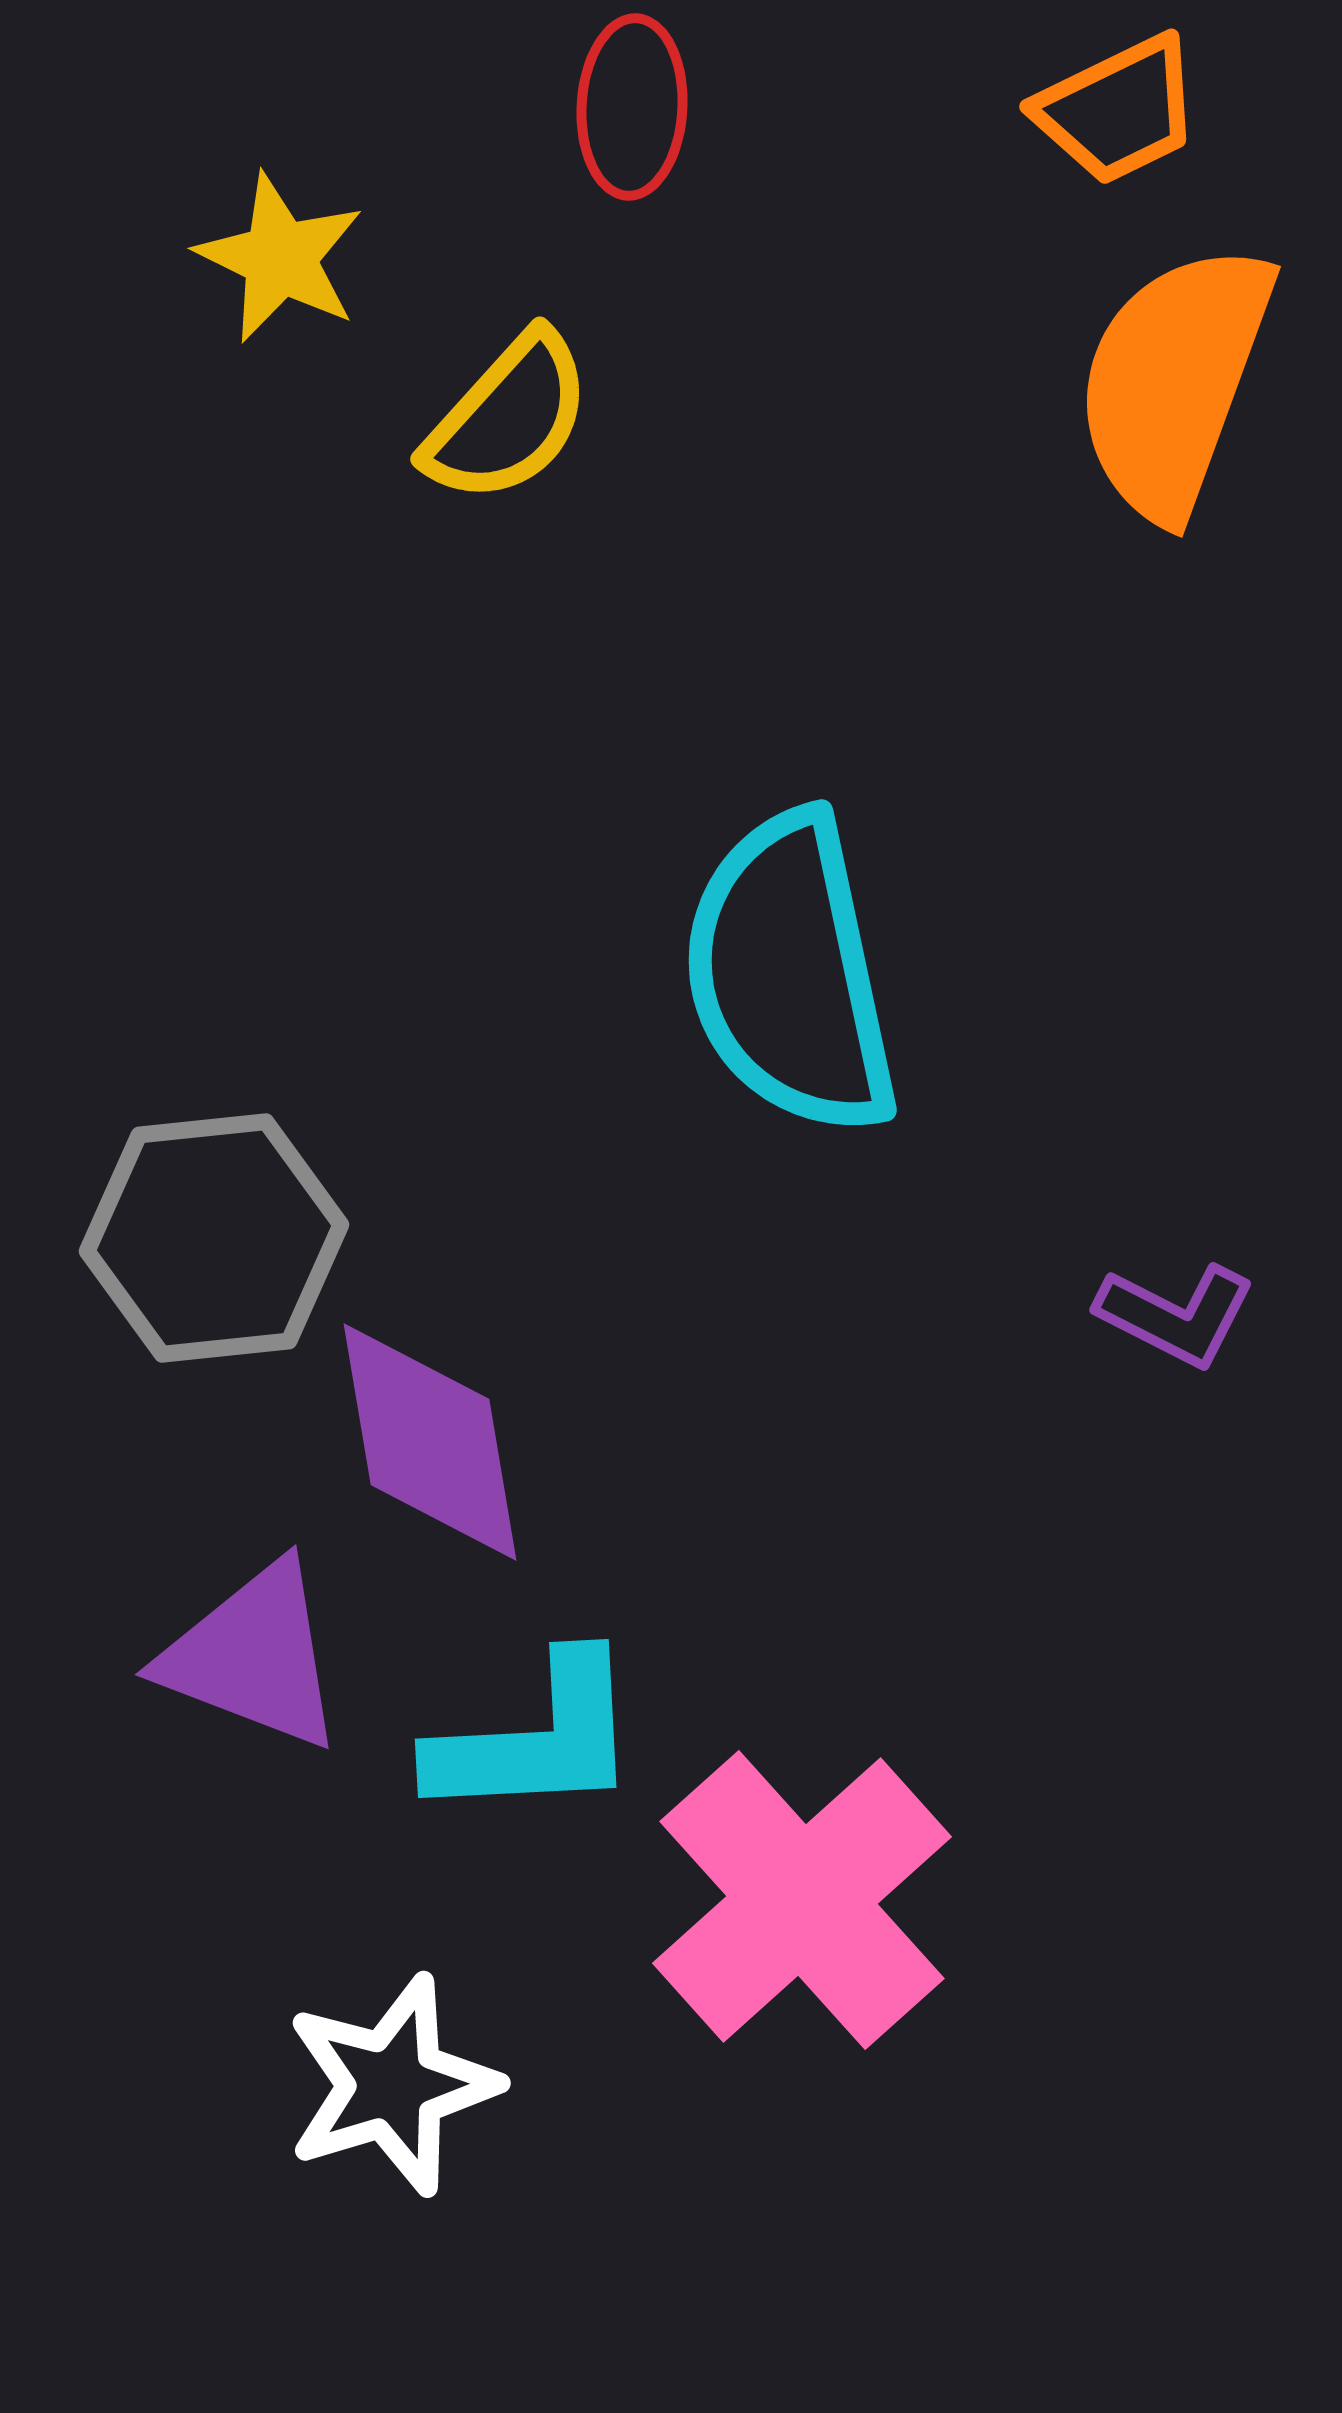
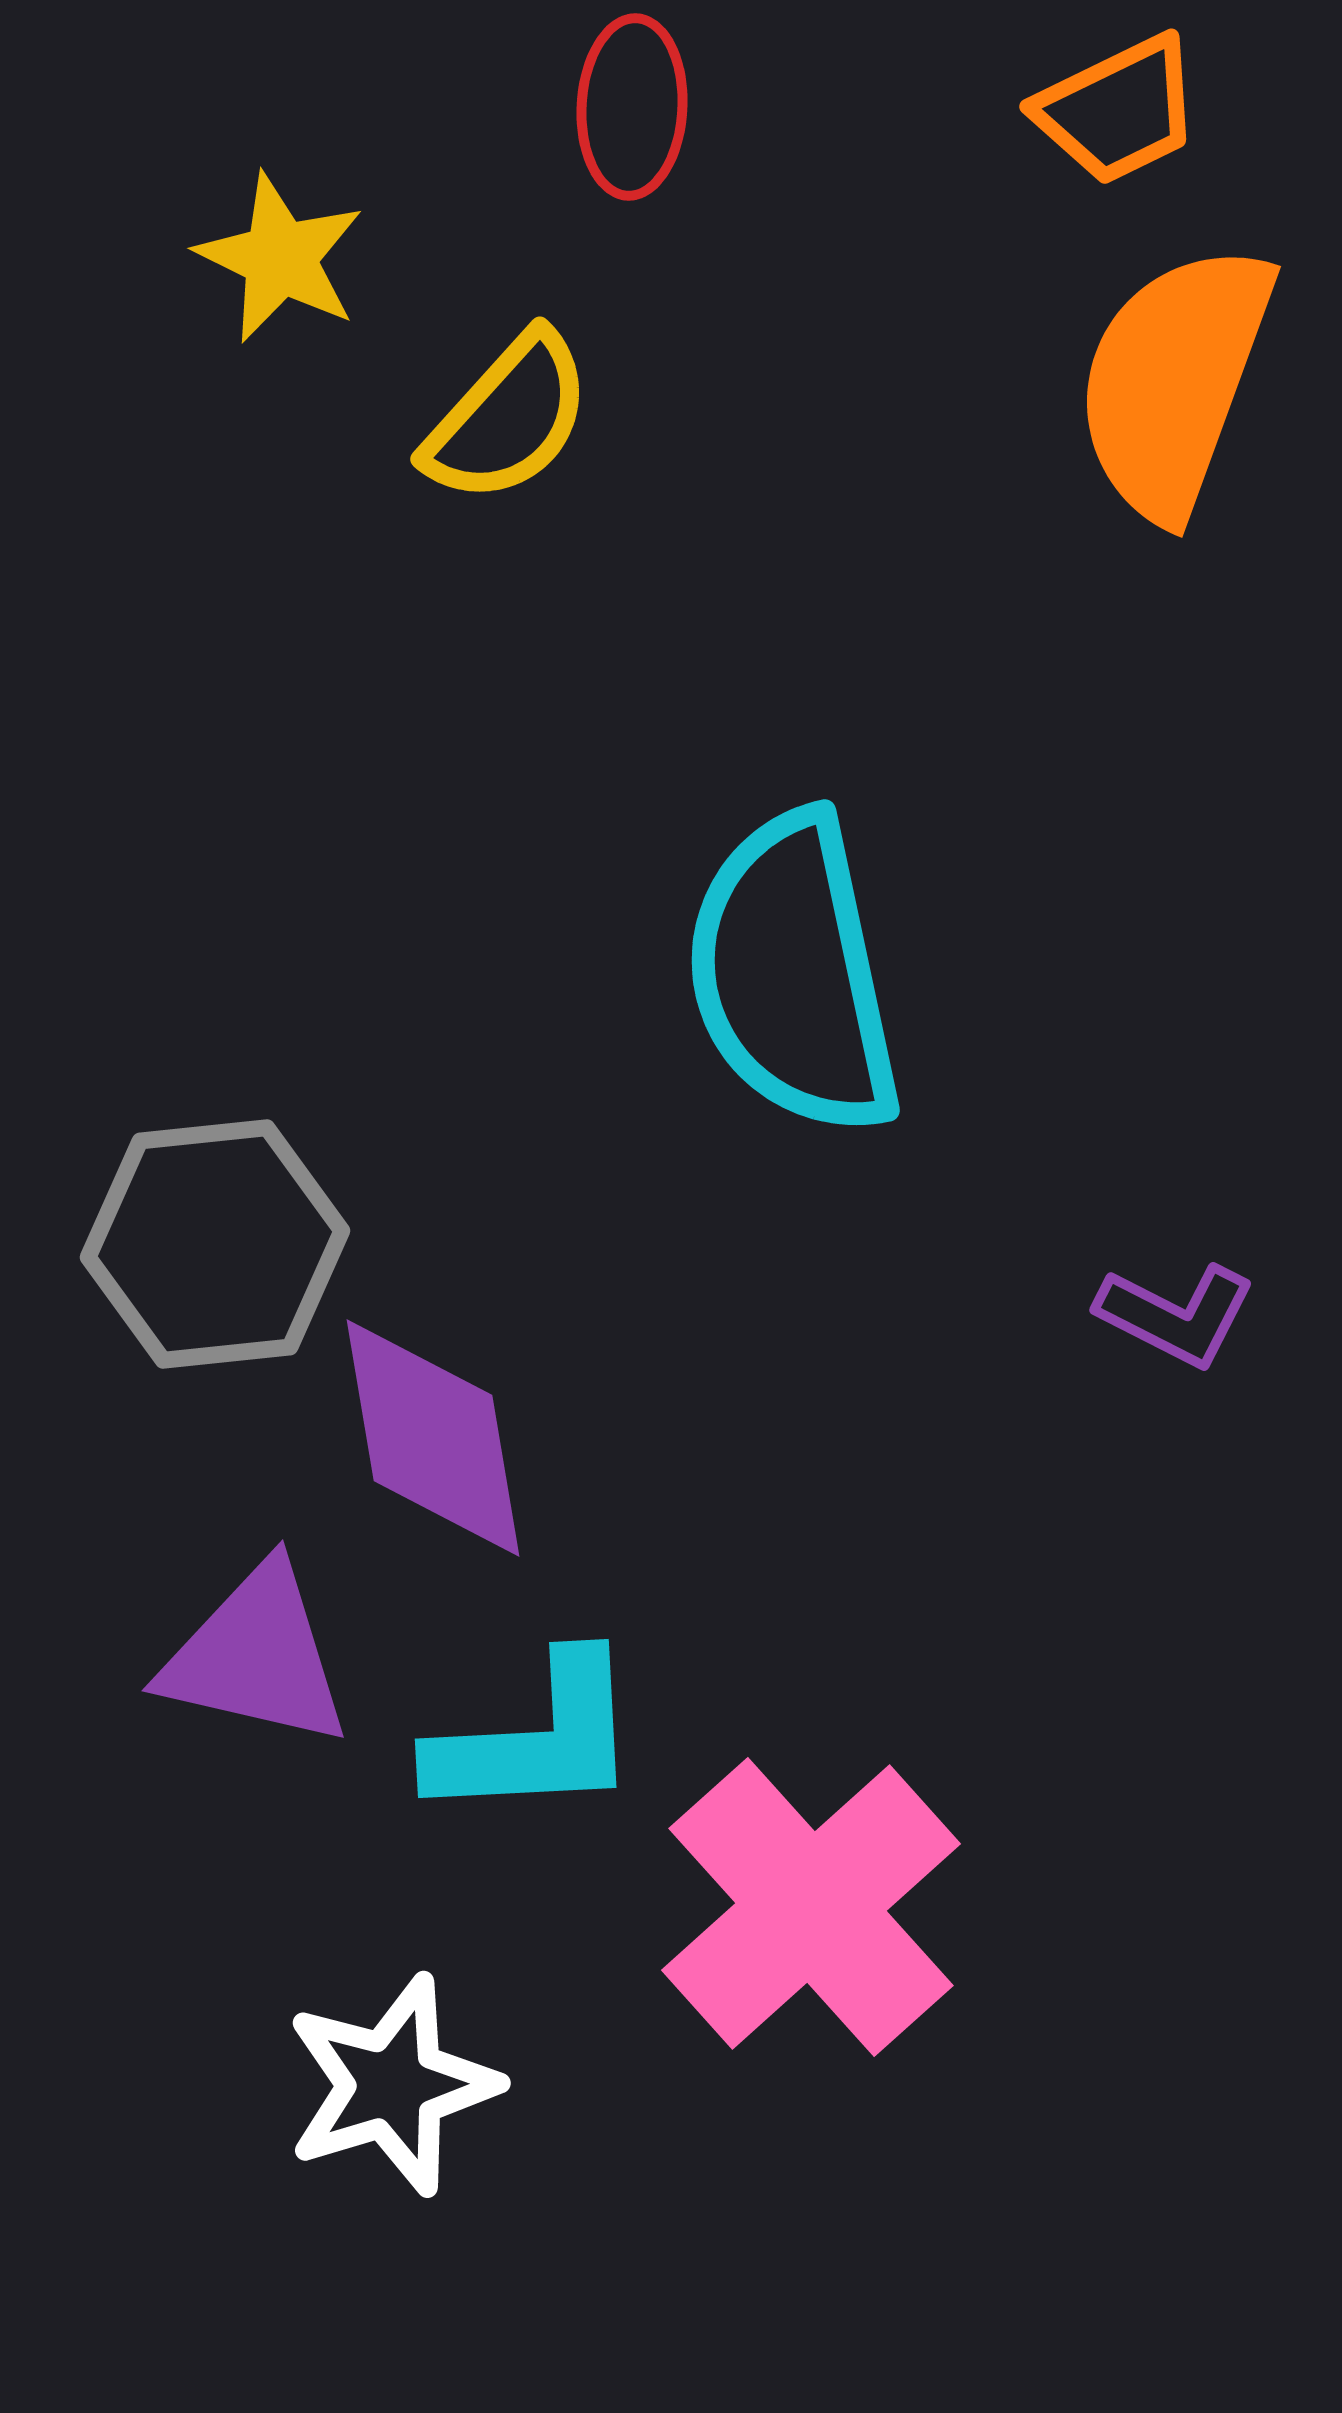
cyan semicircle: moved 3 px right
gray hexagon: moved 1 px right, 6 px down
purple diamond: moved 3 px right, 4 px up
purple triangle: moved 3 px right; rotated 8 degrees counterclockwise
pink cross: moved 9 px right, 7 px down
